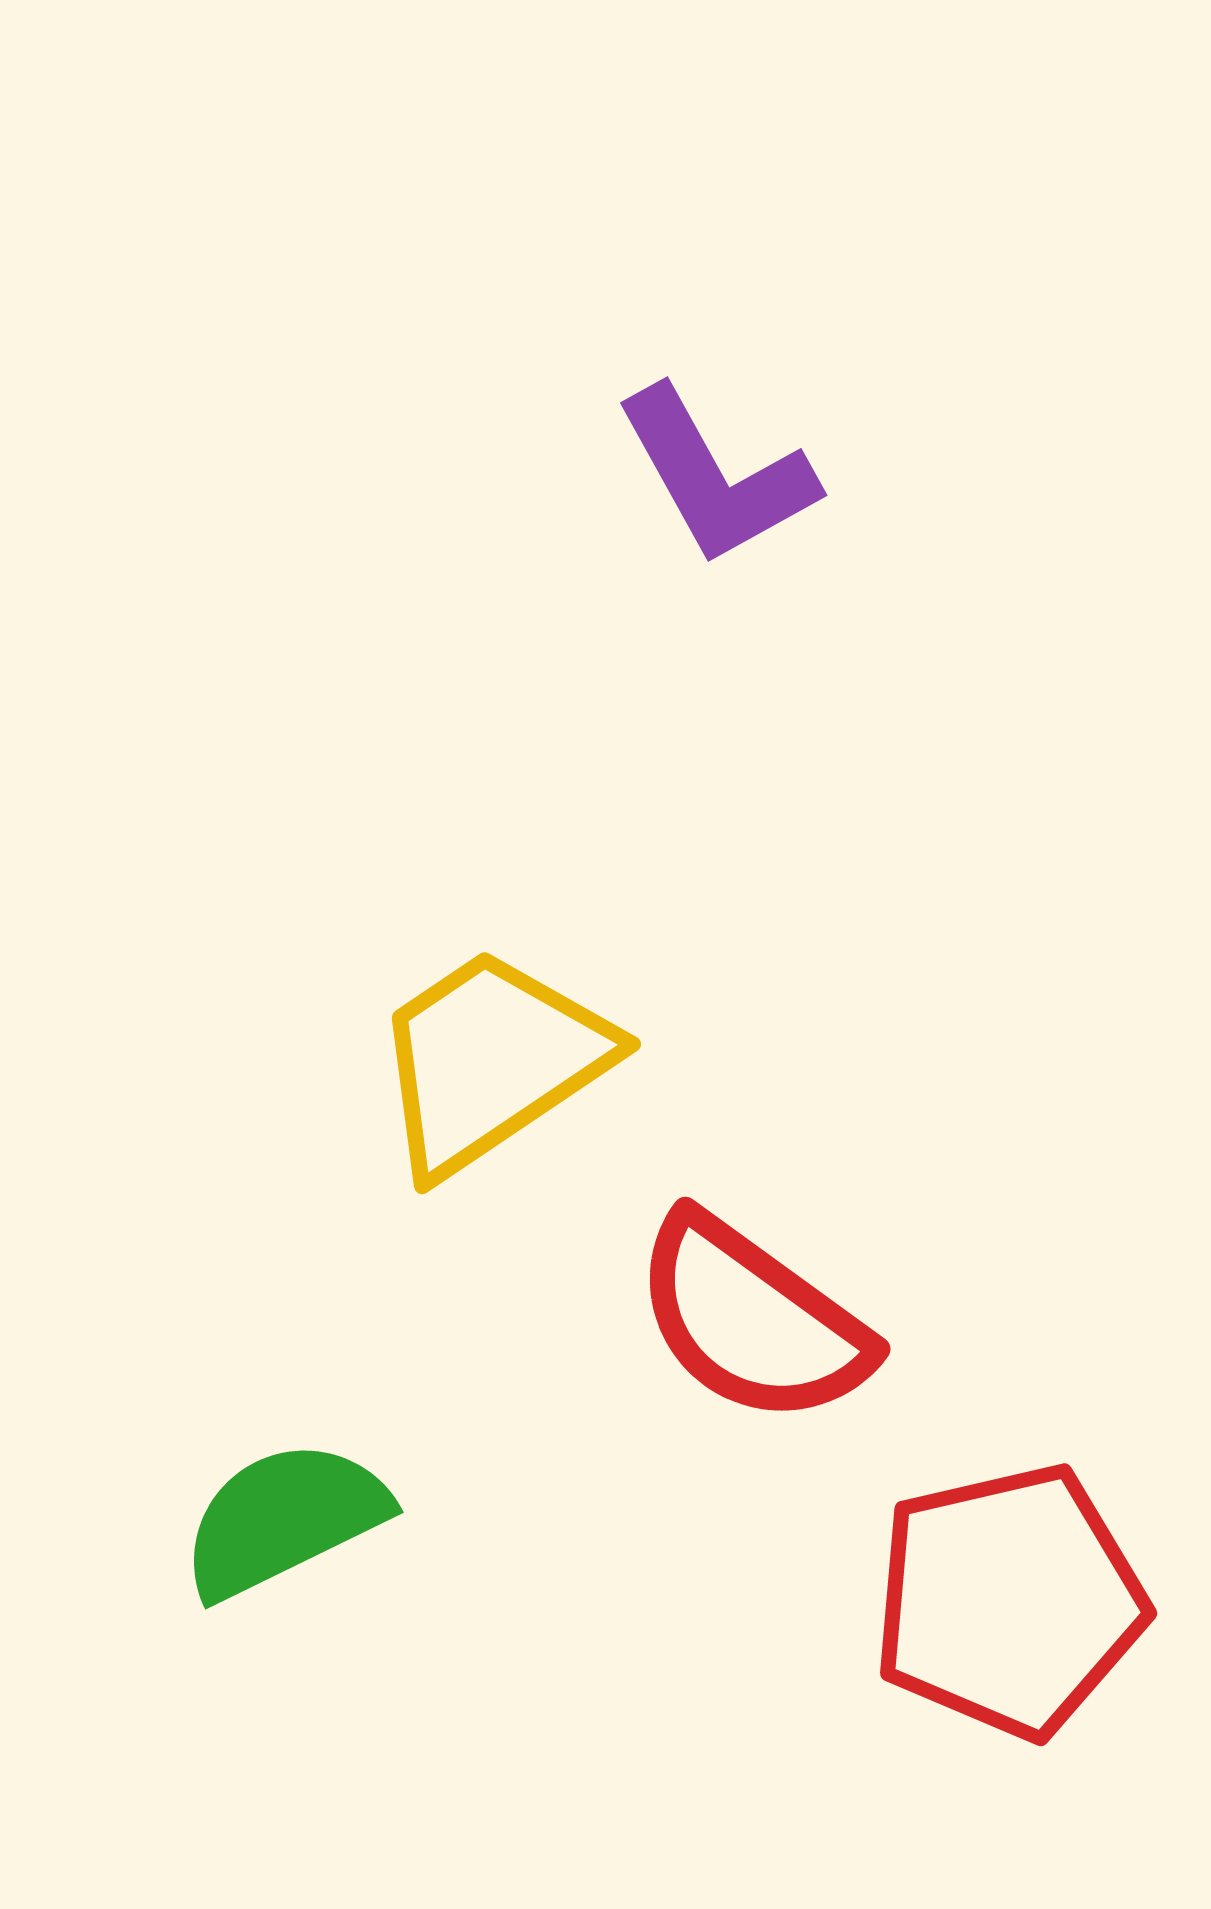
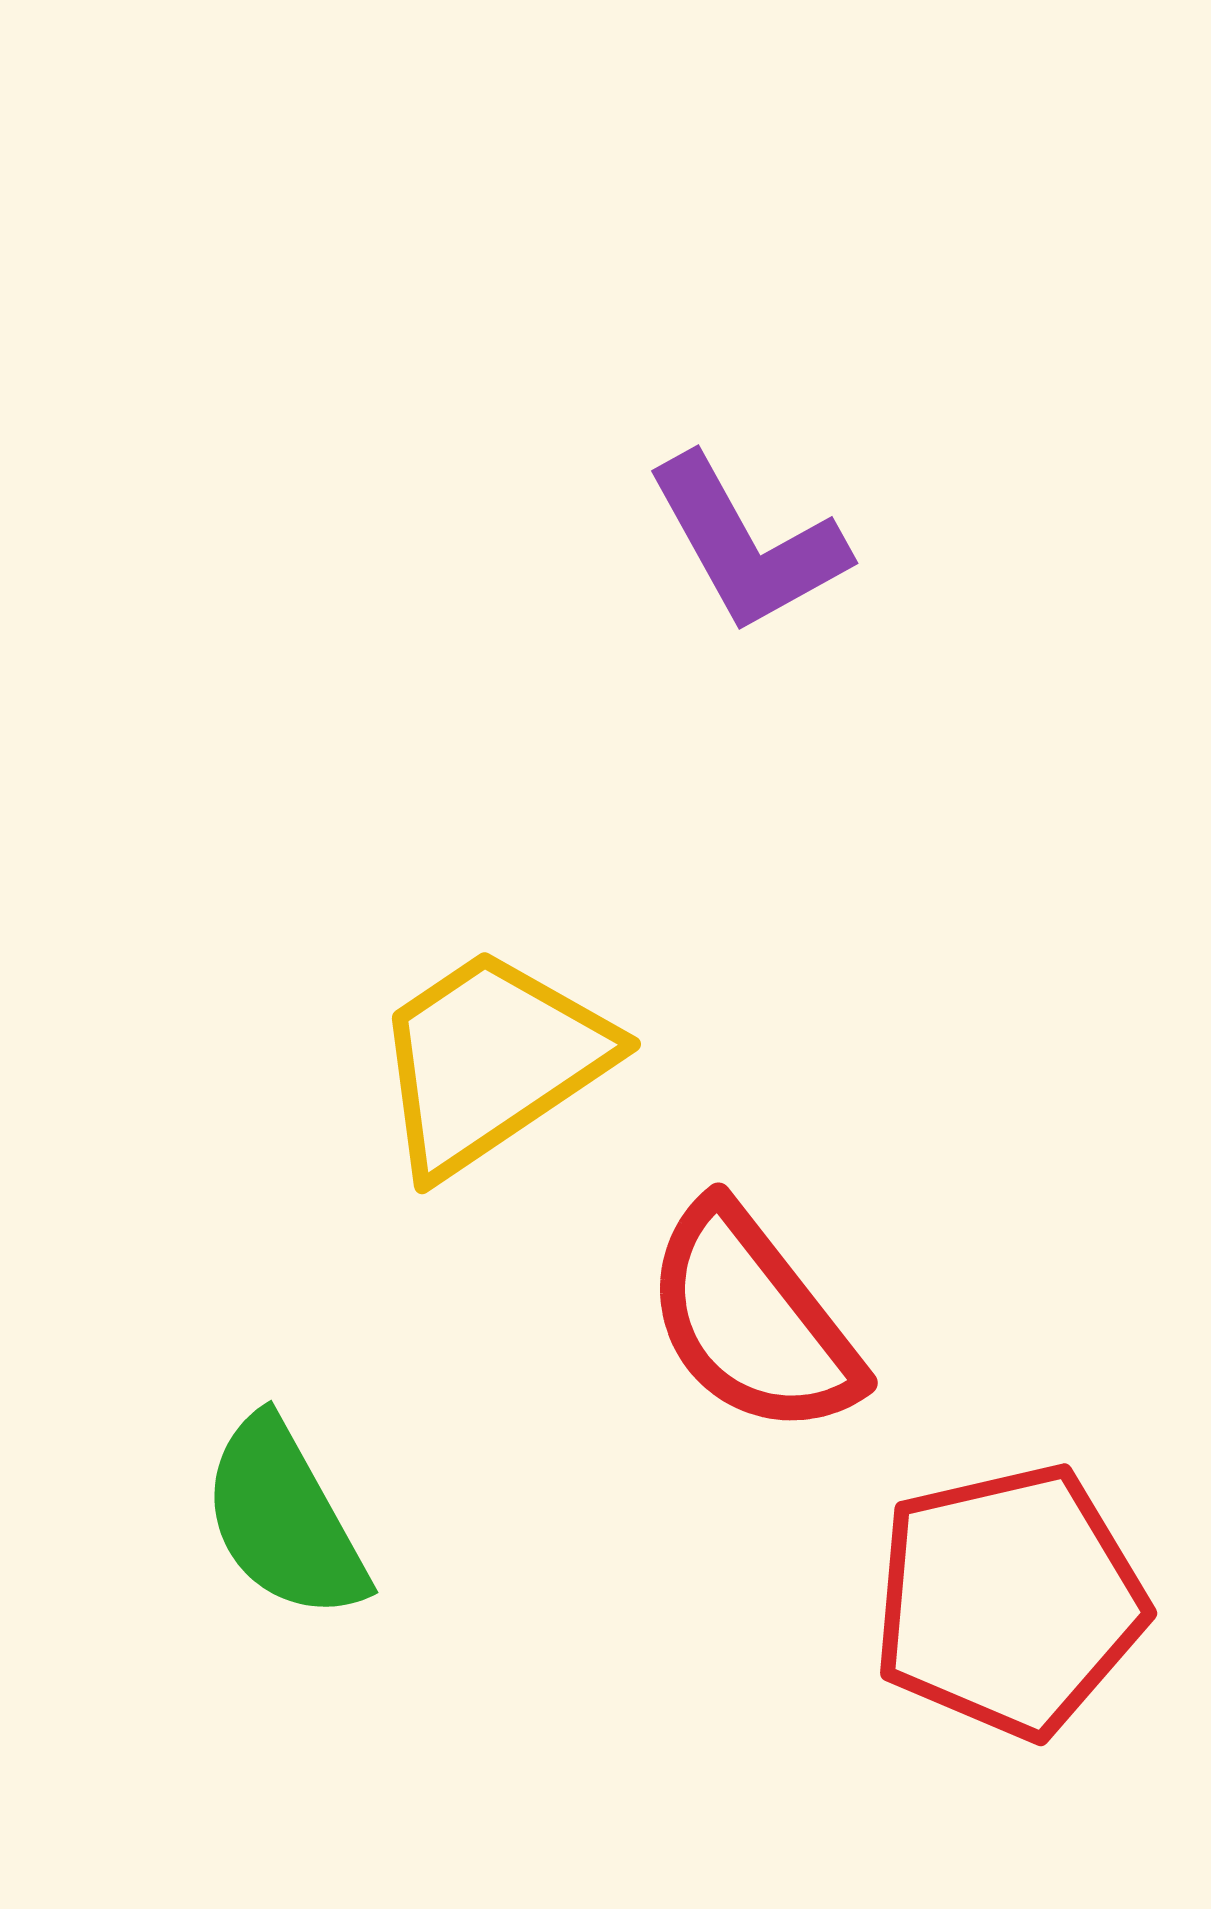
purple L-shape: moved 31 px right, 68 px down
red semicircle: rotated 16 degrees clockwise
green semicircle: rotated 93 degrees counterclockwise
